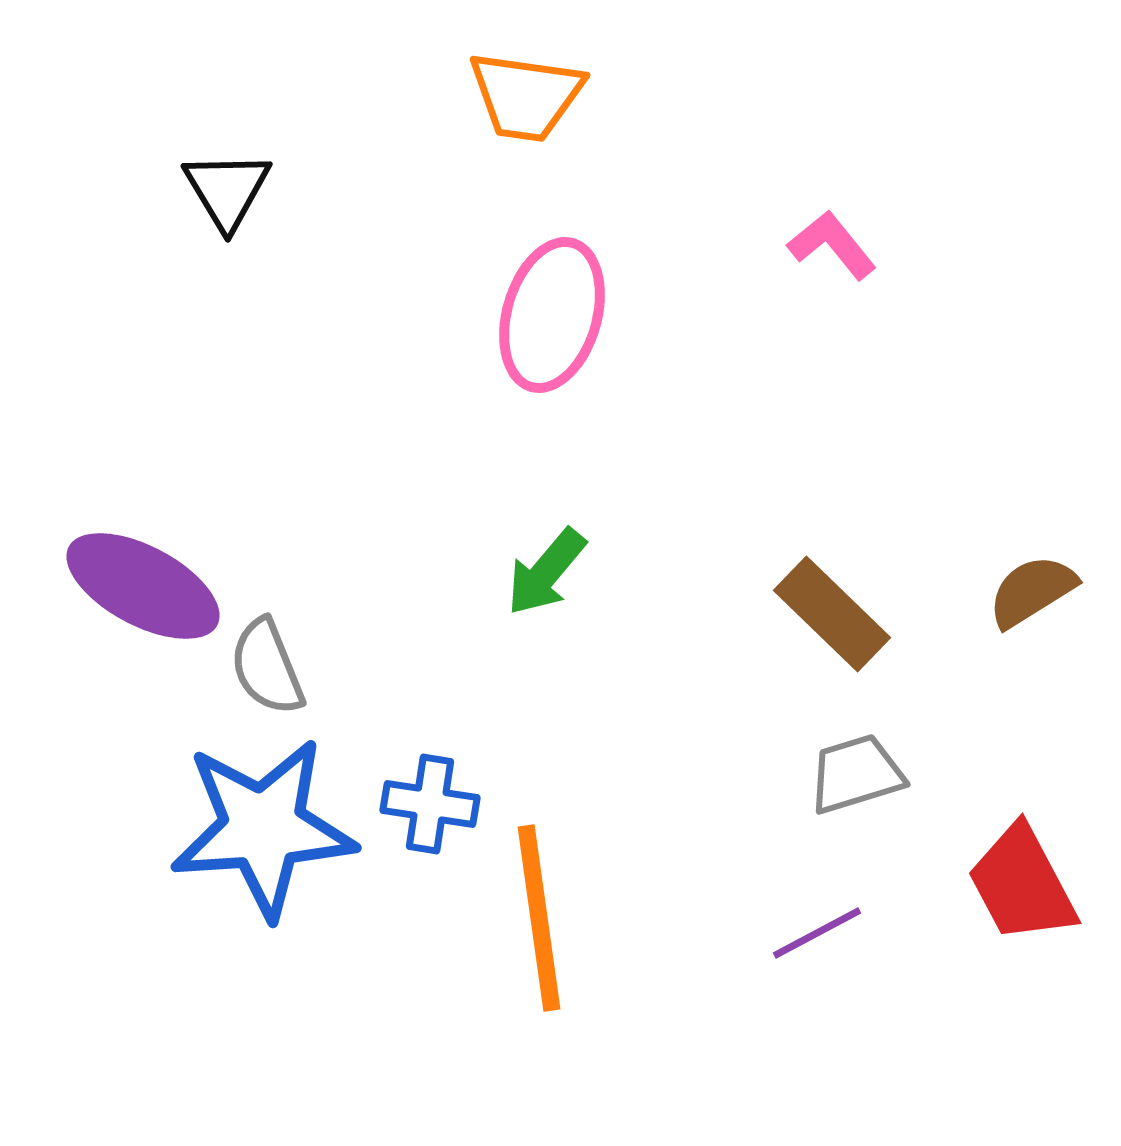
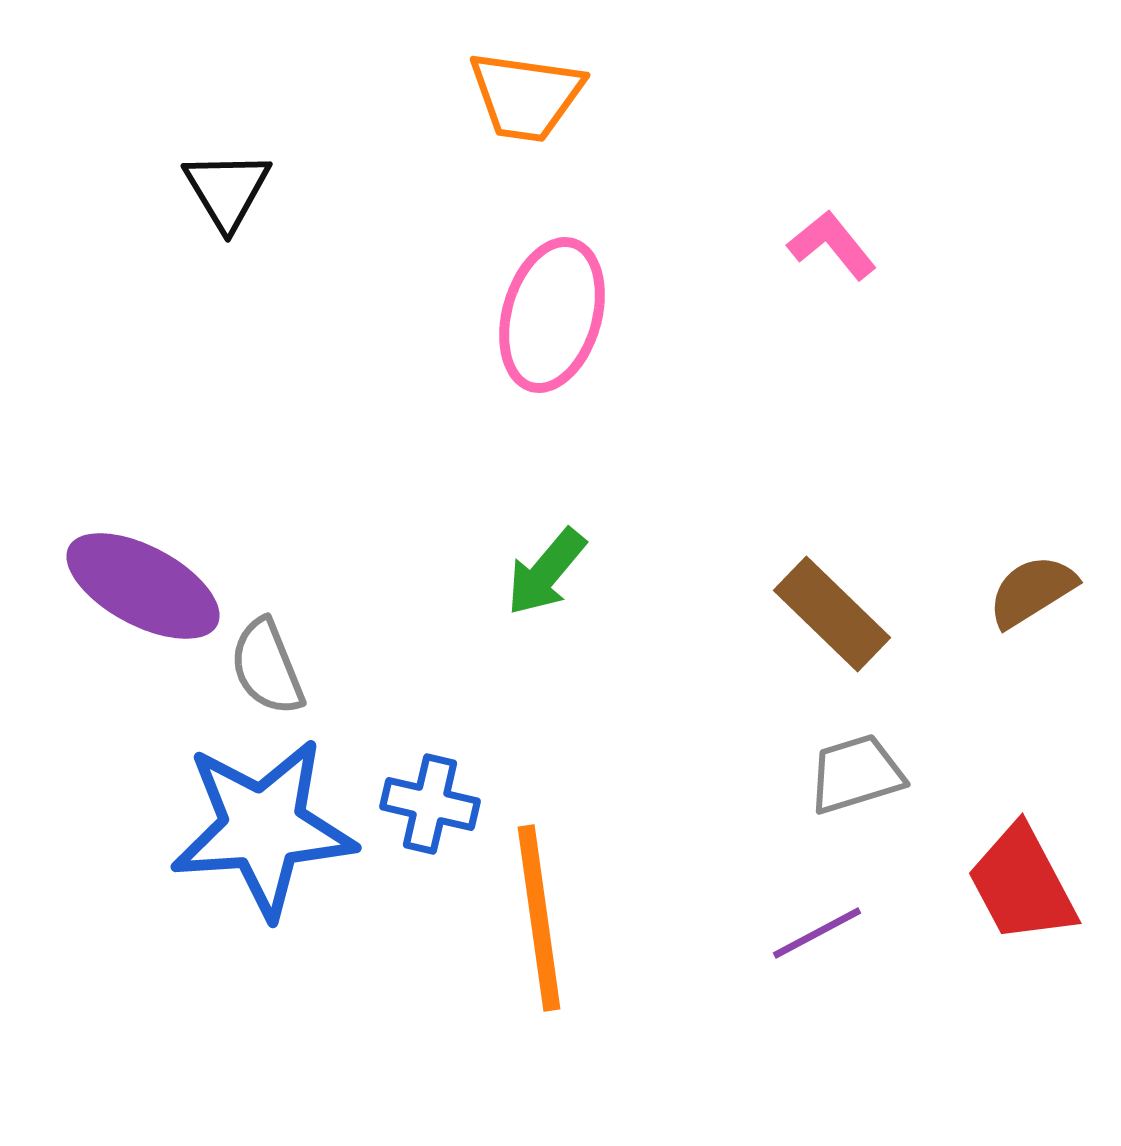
blue cross: rotated 4 degrees clockwise
